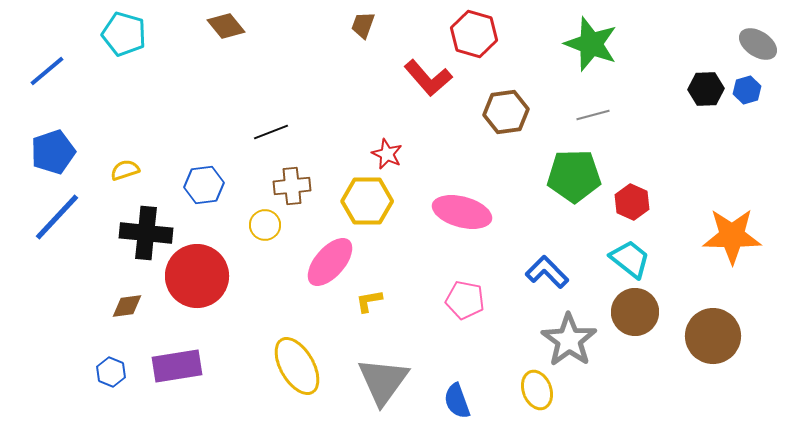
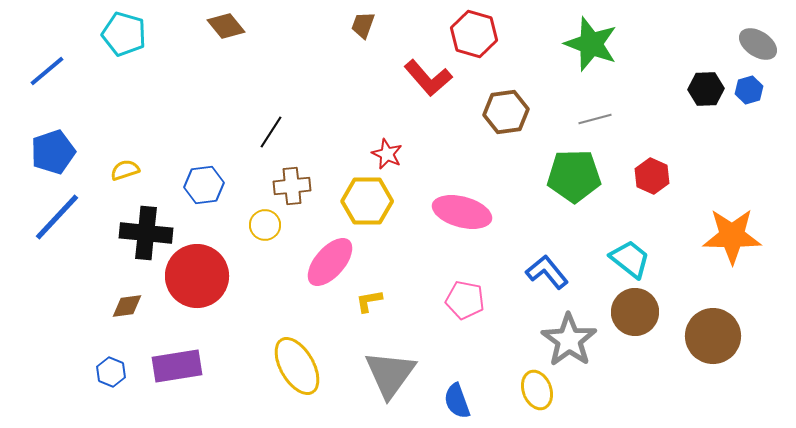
blue hexagon at (747, 90): moved 2 px right
gray line at (593, 115): moved 2 px right, 4 px down
black line at (271, 132): rotated 36 degrees counterclockwise
red hexagon at (632, 202): moved 20 px right, 26 px up
blue L-shape at (547, 272): rotated 6 degrees clockwise
gray triangle at (383, 381): moved 7 px right, 7 px up
